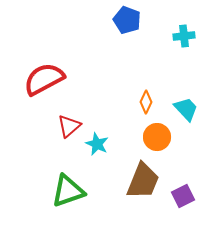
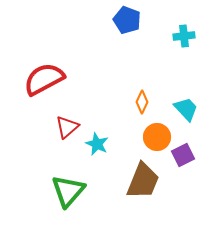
orange diamond: moved 4 px left
red triangle: moved 2 px left, 1 px down
green triangle: rotated 30 degrees counterclockwise
purple square: moved 41 px up
